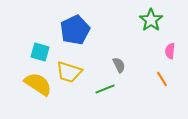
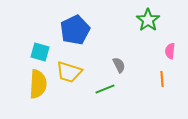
green star: moved 3 px left
orange line: rotated 28 degrees clockwise
yellow semicircle: rotated 60 degrees clockwise
